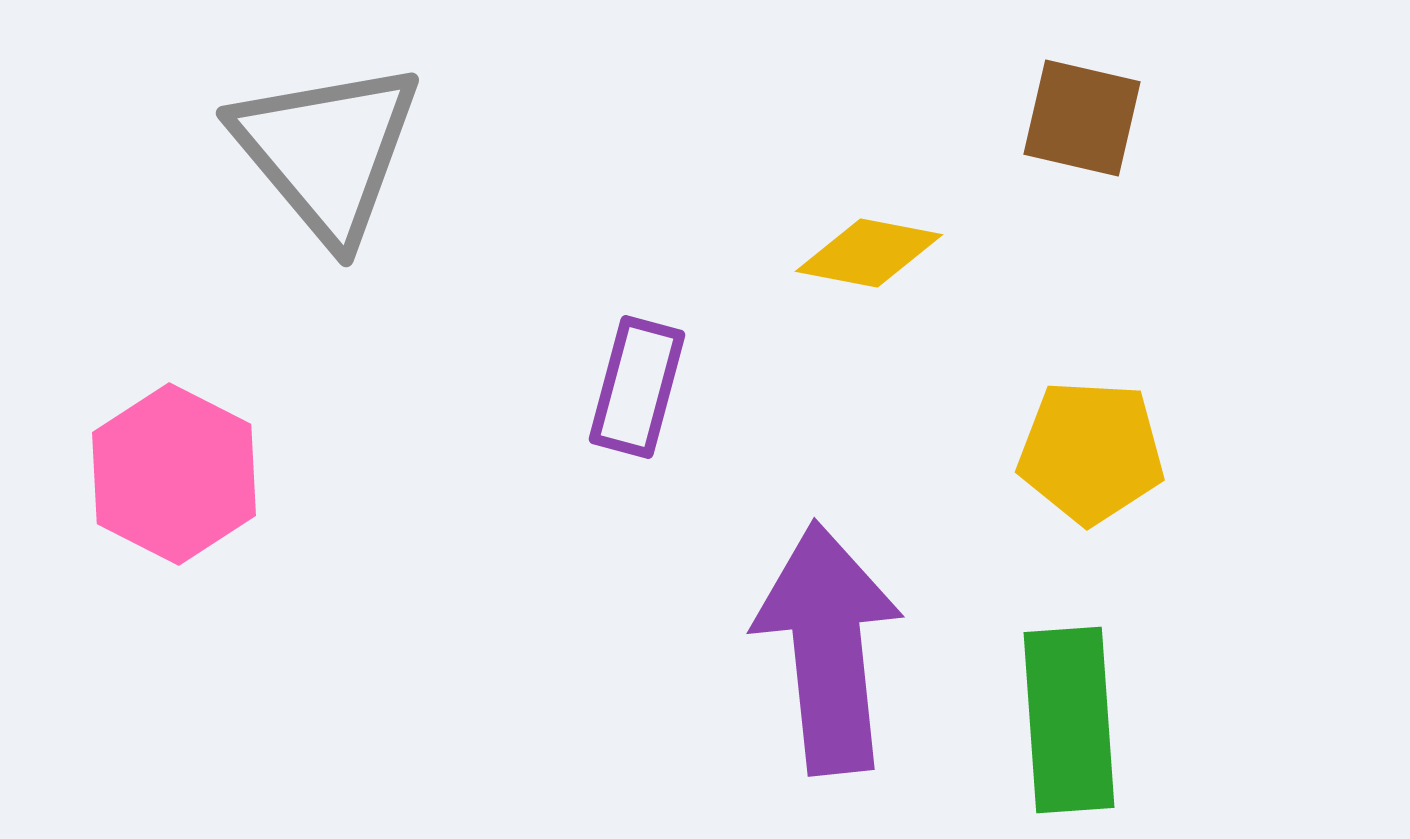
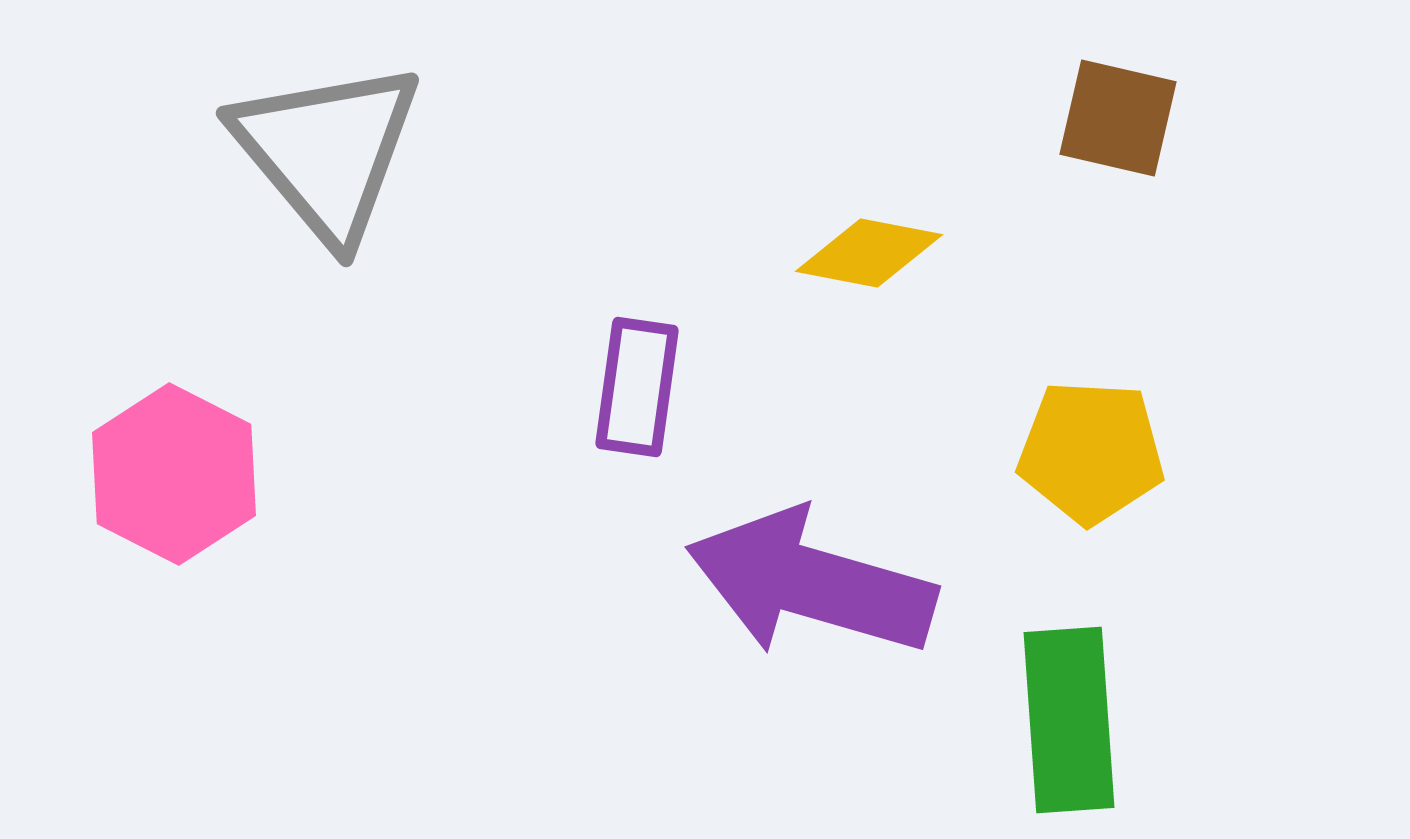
brown square: moved 36 px right
purple rectangle: rotated 7 degrees counterclockwise
purple arrow: moved 17 px left, 65 px up; rotated 68 degrees counterclockwise
